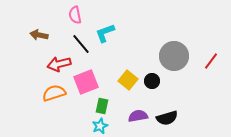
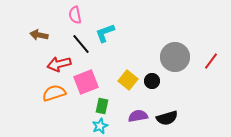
gray circle: moved 1 px right, 1 px down
